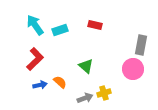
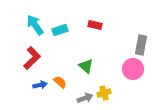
red L-shape: moved 3 px left, 1 px up
